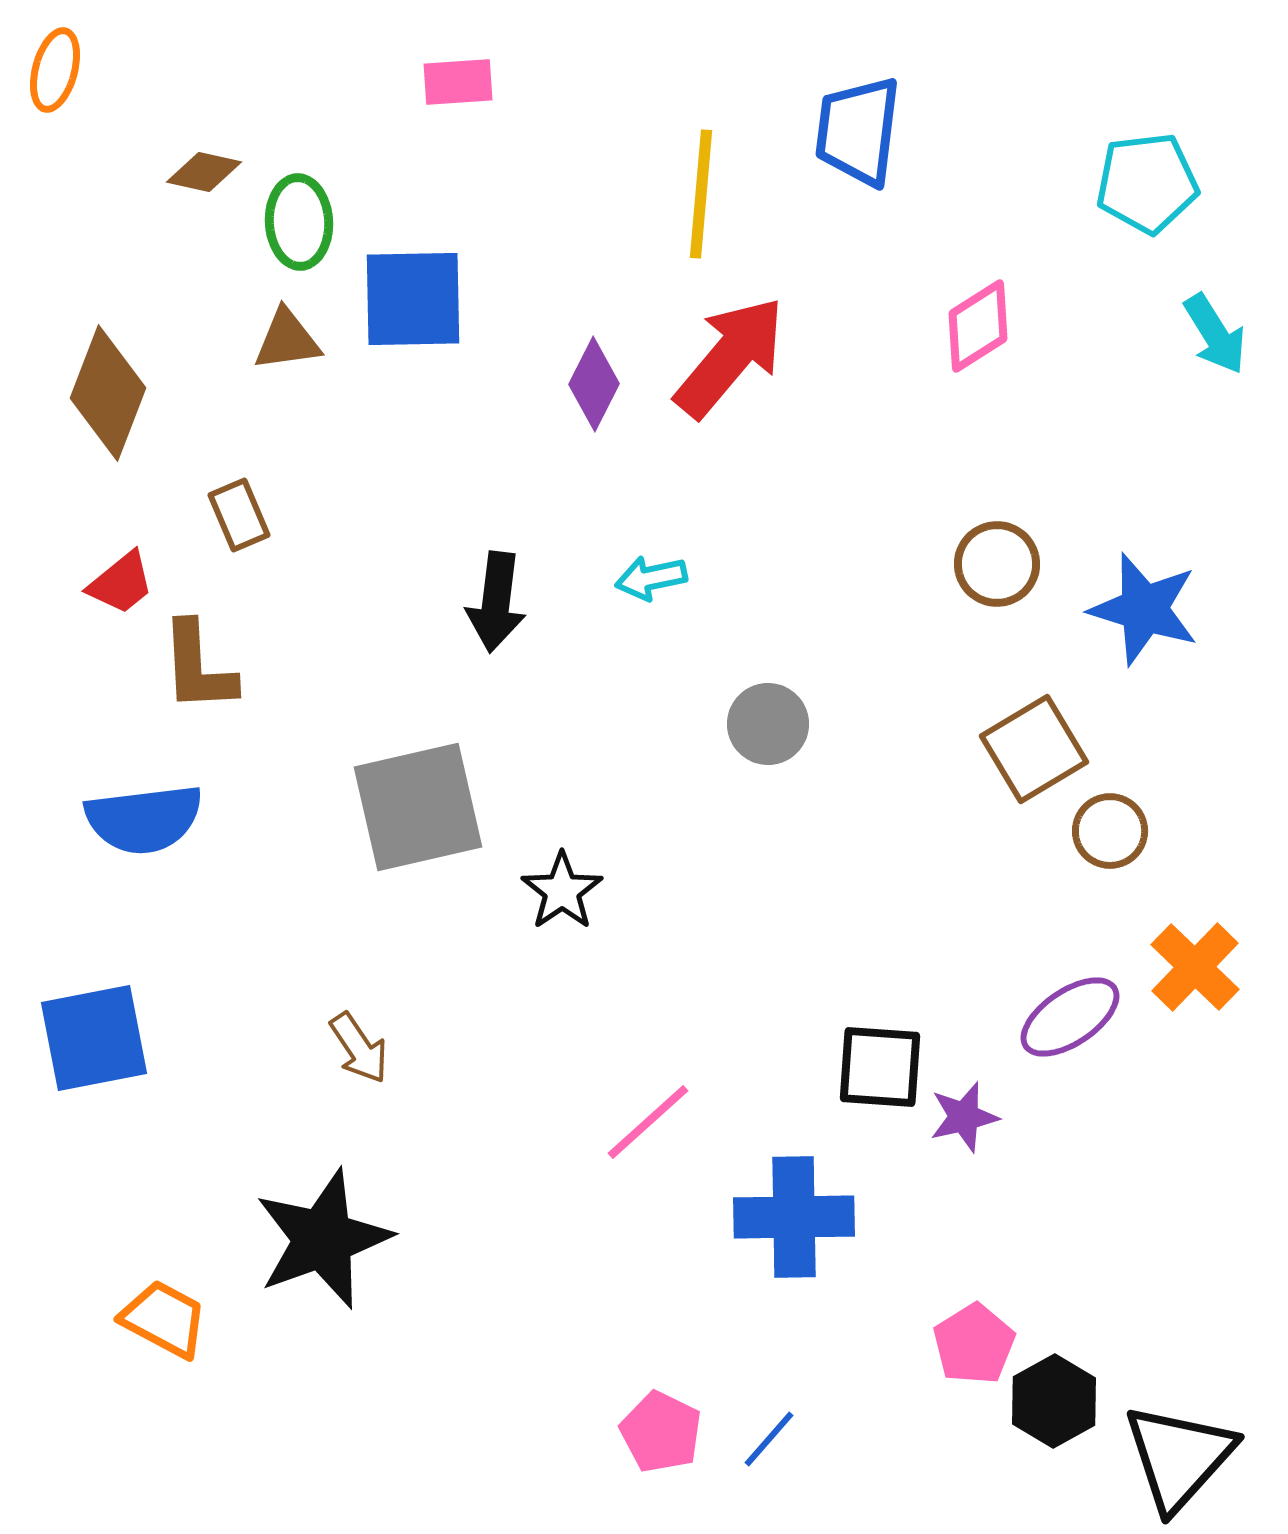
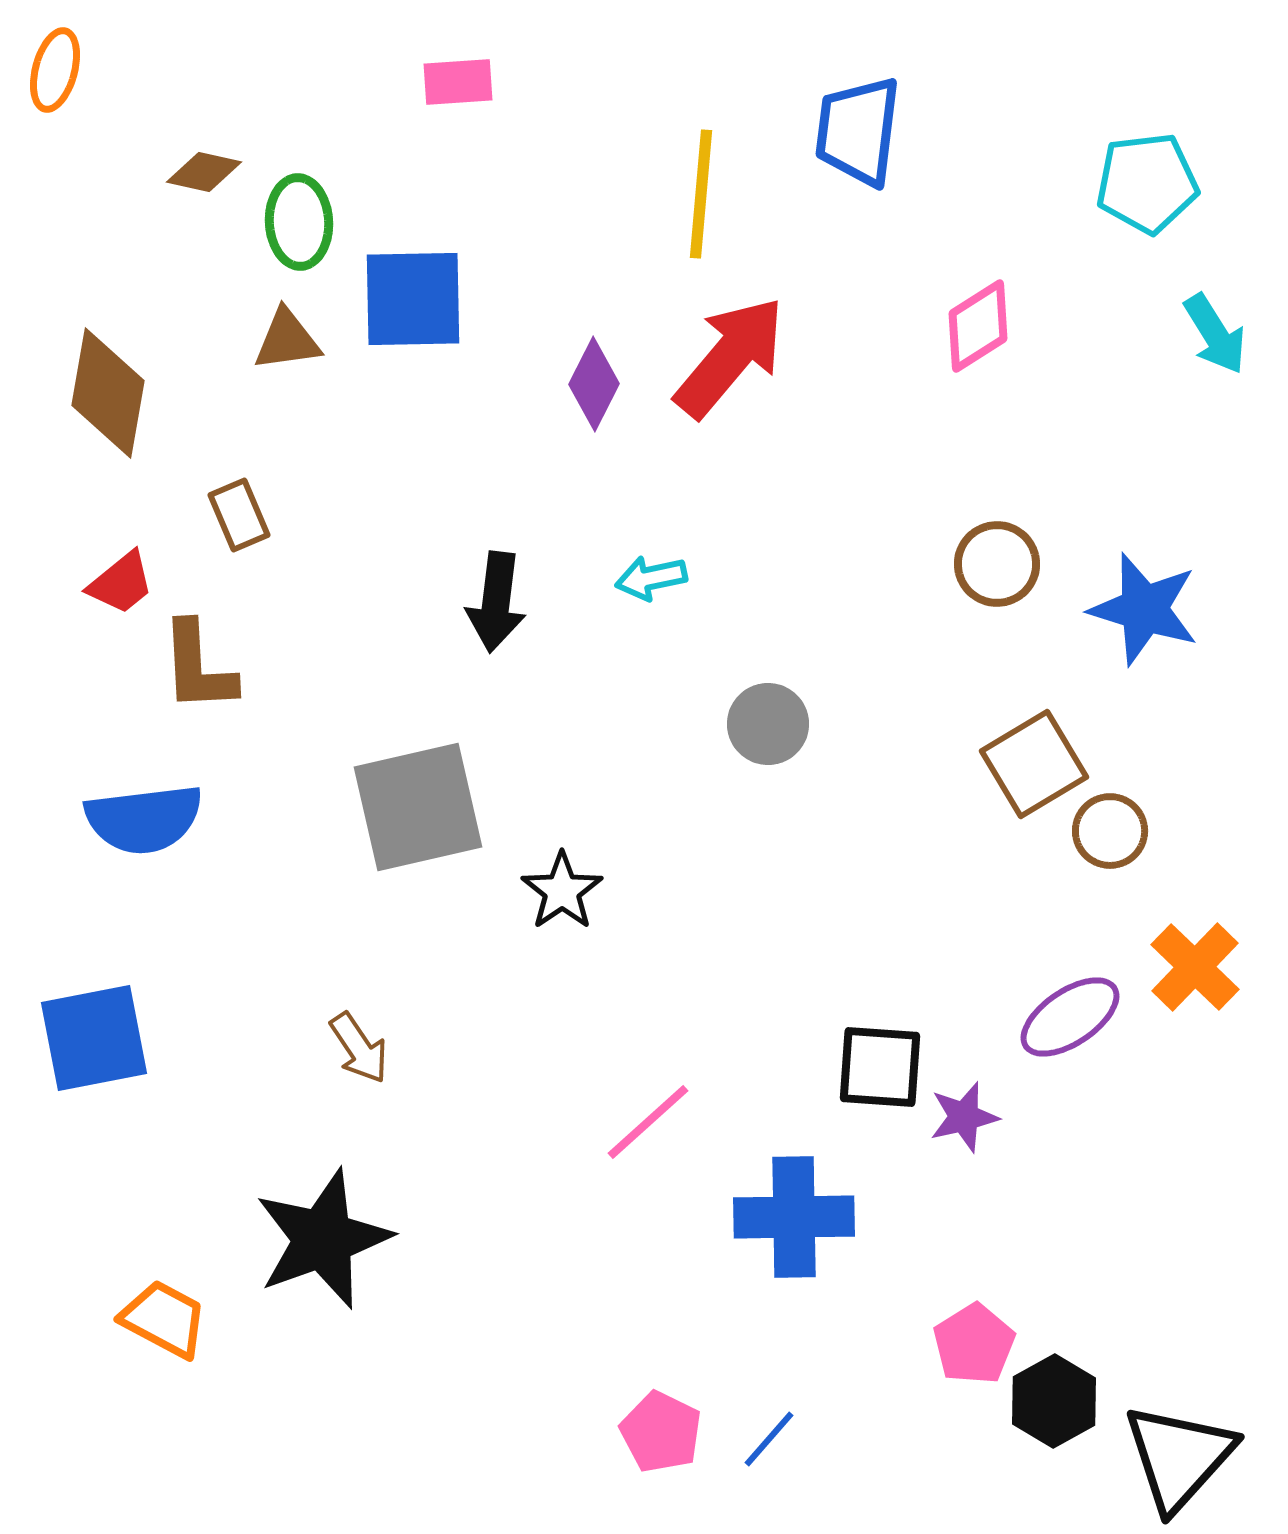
brown diamond at (108, 393): rotated 11 degrees counterclockwise
brown square at (1034, 749): moved 15 px down
